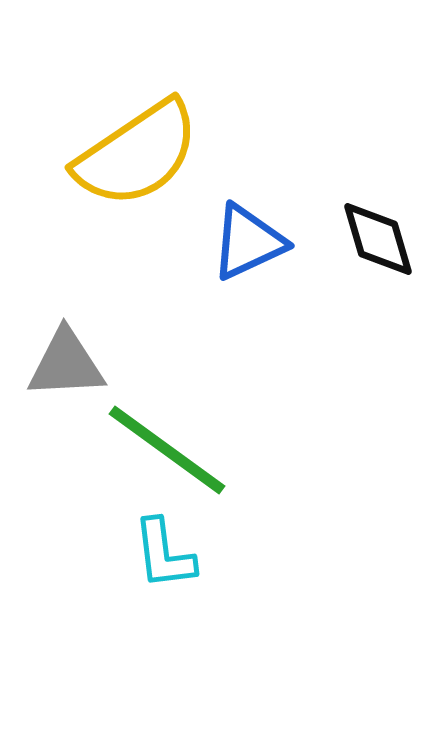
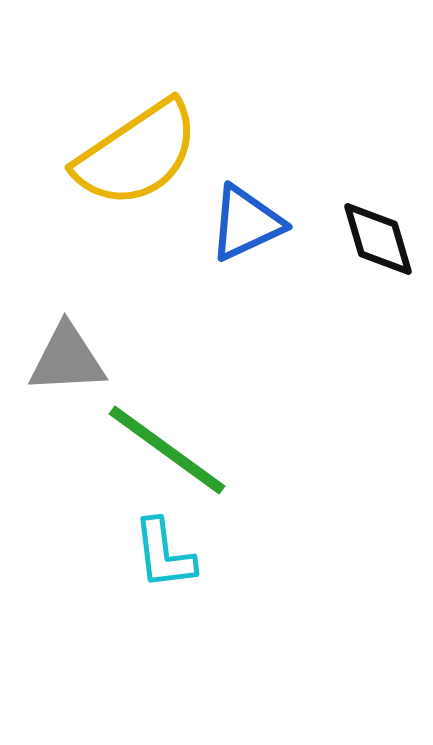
blue triangle: moved 2 px left, 19 px up
gray triangle: moved 1 px right, 5 px up
